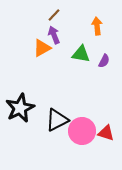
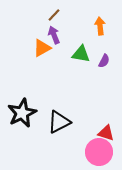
orange arrow: moved 3 px right
black star: moved 2 px right, 5 px down
black triangle: moved 2 px right, 2 px down
pink circle: moved 17 px right, 21 px down
